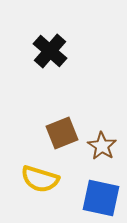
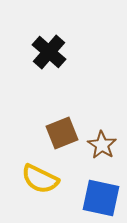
black cross: moved 1 px left, 1 px down
brown star: moved 1 px up
yellow semicircle: rotated 9 degrees clockwise
